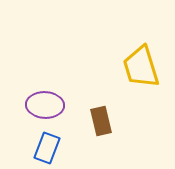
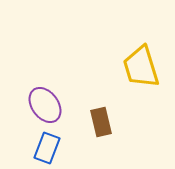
purple ellipse: rotated 51 degrees clockwise
brown rectangle: moved 1 px down
